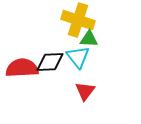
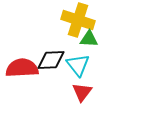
cyan triangle: moved 8 px down
black diamond: moved 1 px right, 2 px up
red triangle: moved 3 px left, 1 px down
